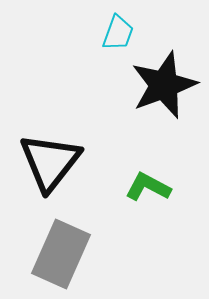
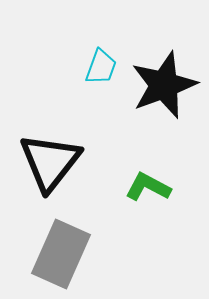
cyan trapezoid: moved 17 px left, 34 px down
